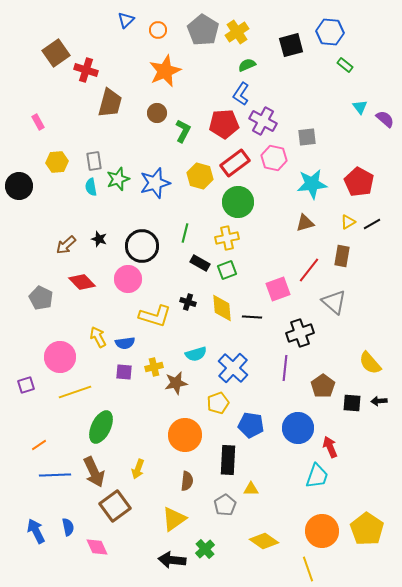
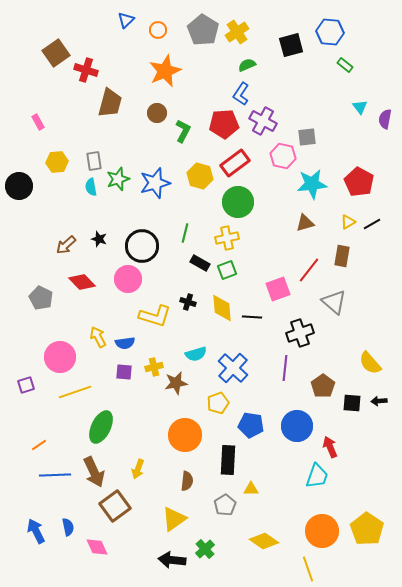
purple semicircle at (385, 119): rotated 120 degrees counterclockwise
pink hexagon at (274, 158): moved 9 px right, 2 px up
blue circle at (298, 428): moved 1 px left, 2 px up
